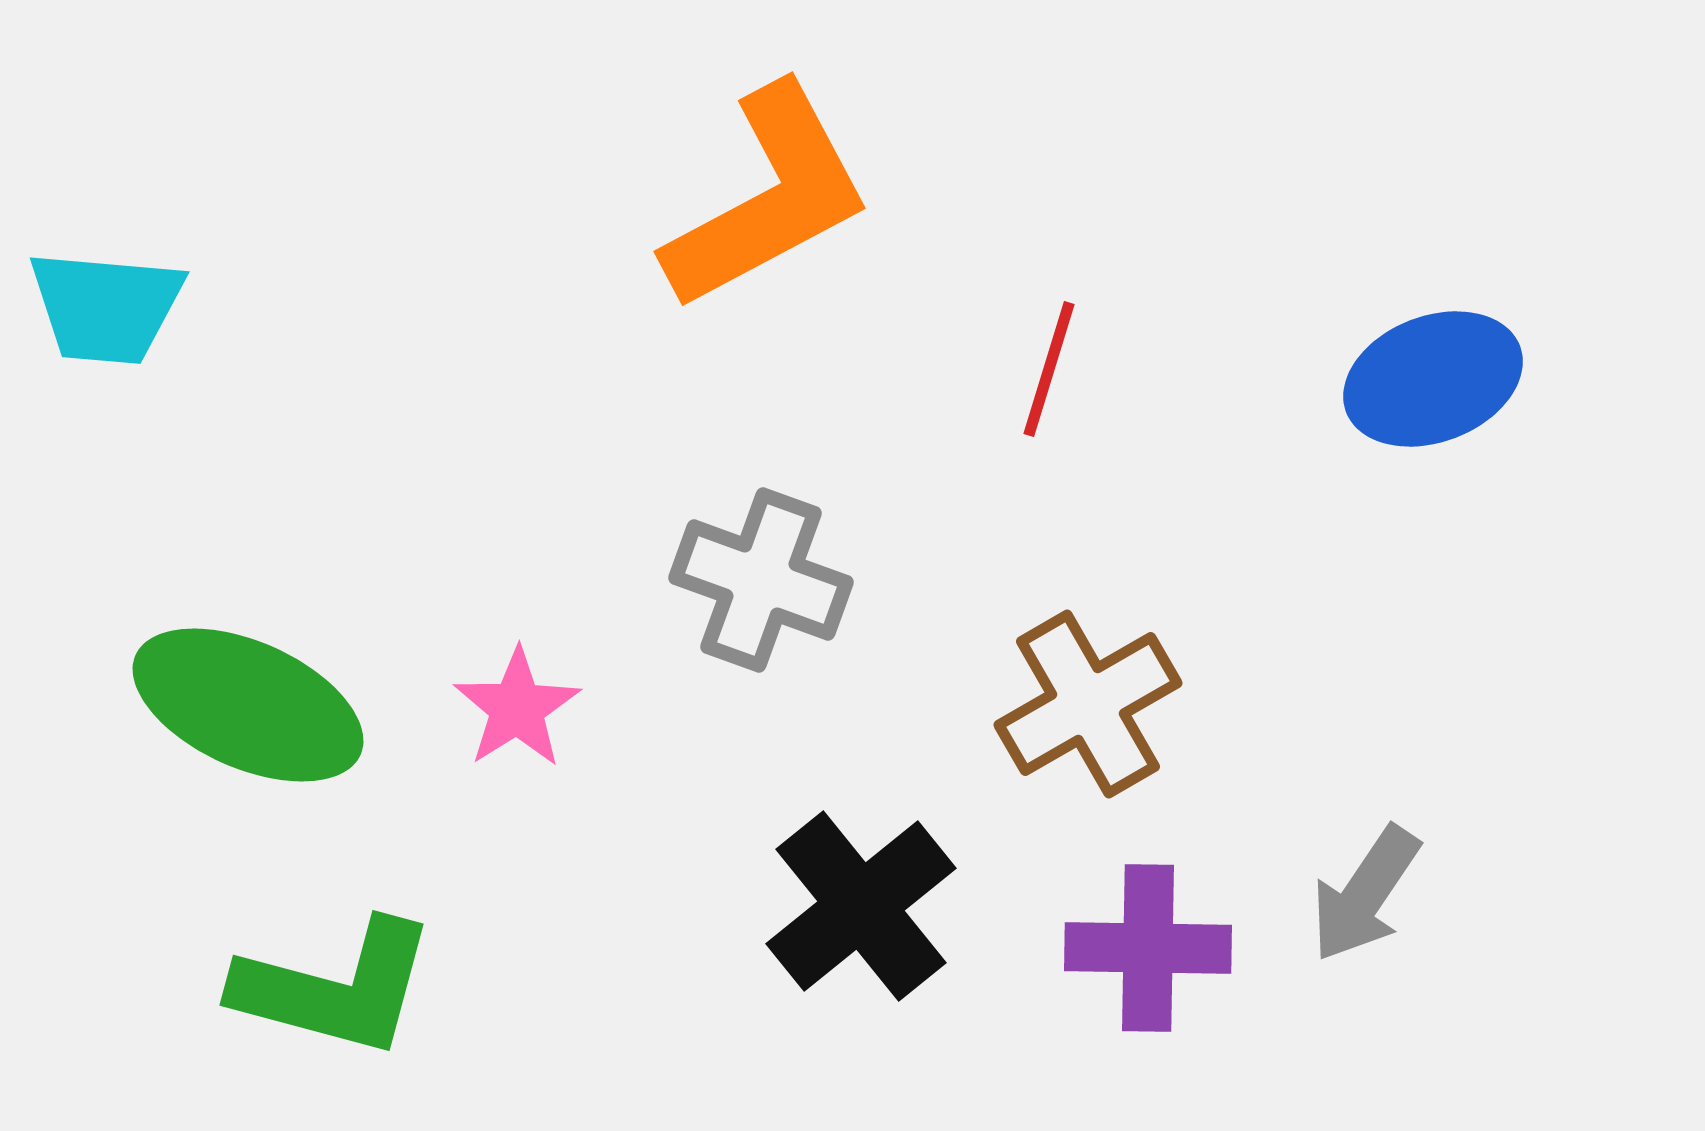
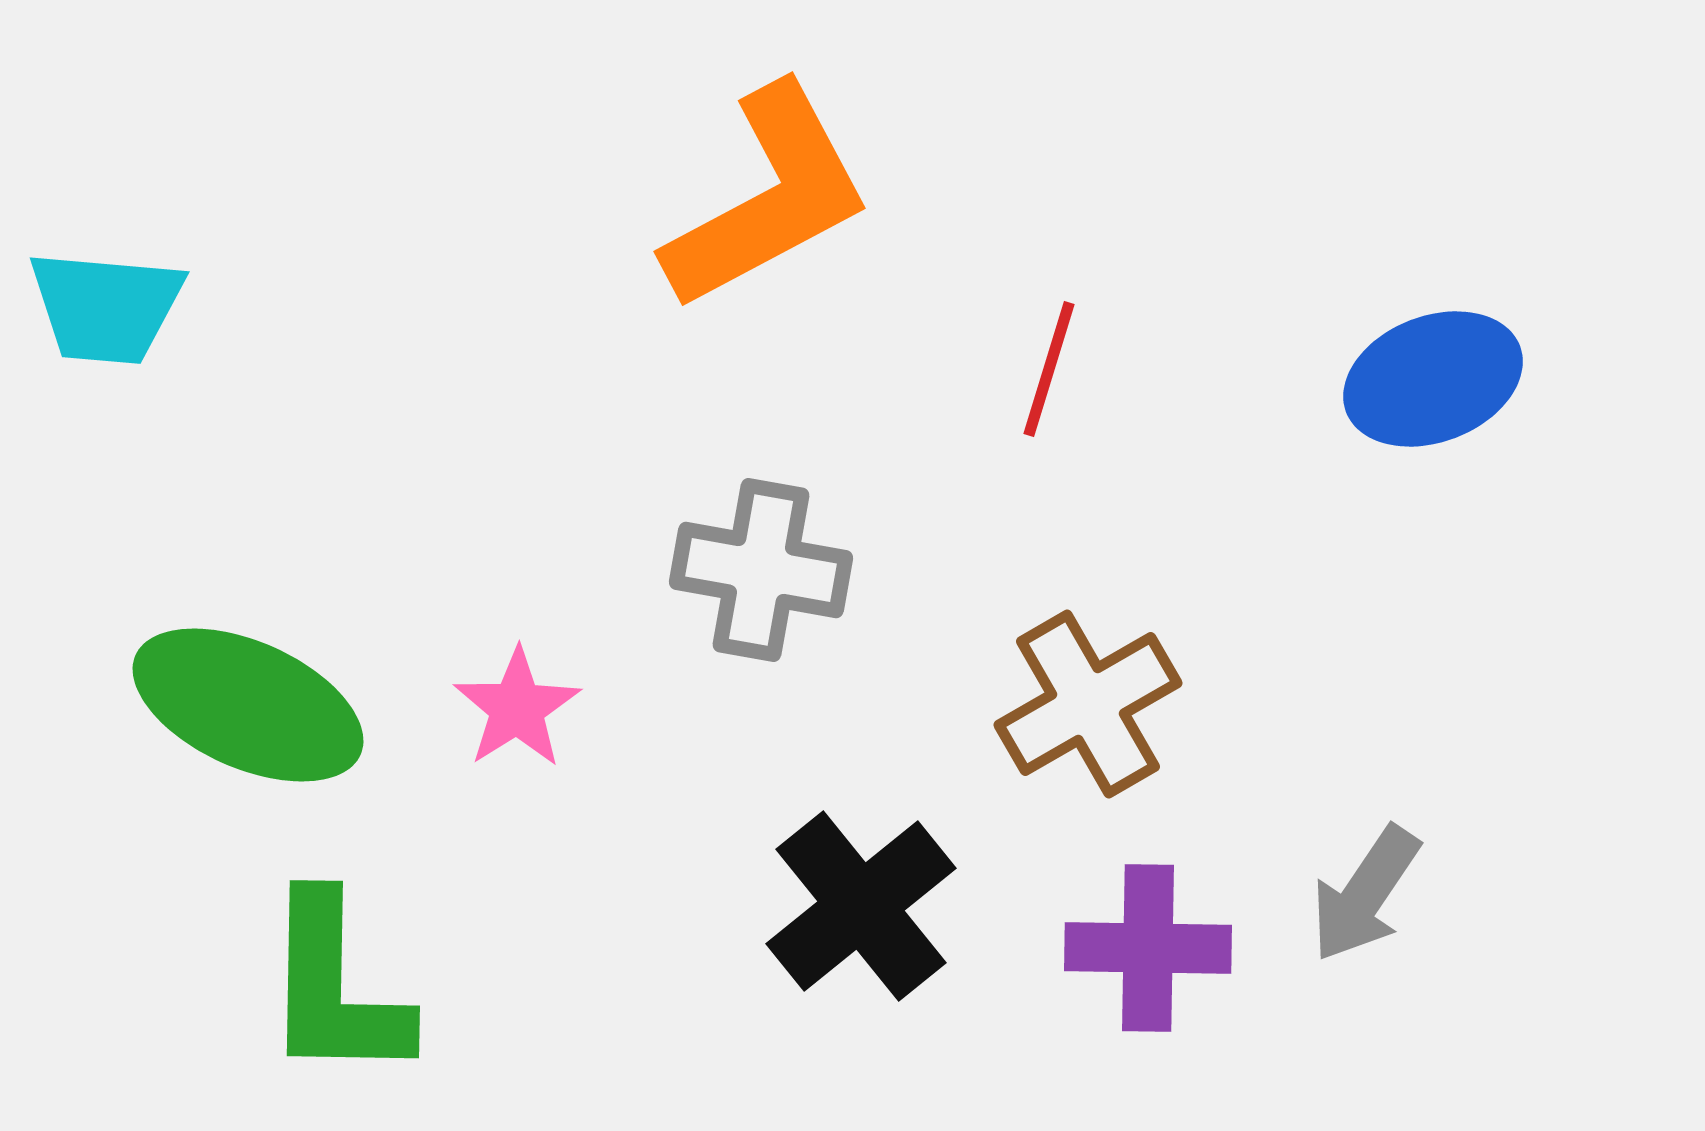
gray cross: moved 10 px up; rotated 10 degrees counterclockwise
green L-shape: rotated 76 degrees clockwise
